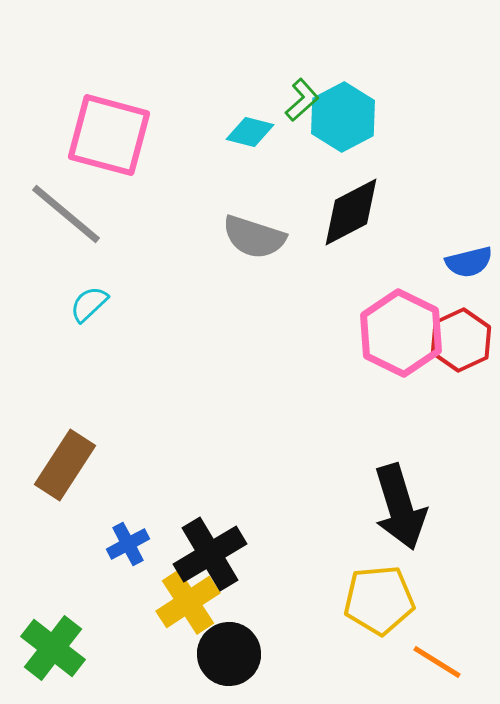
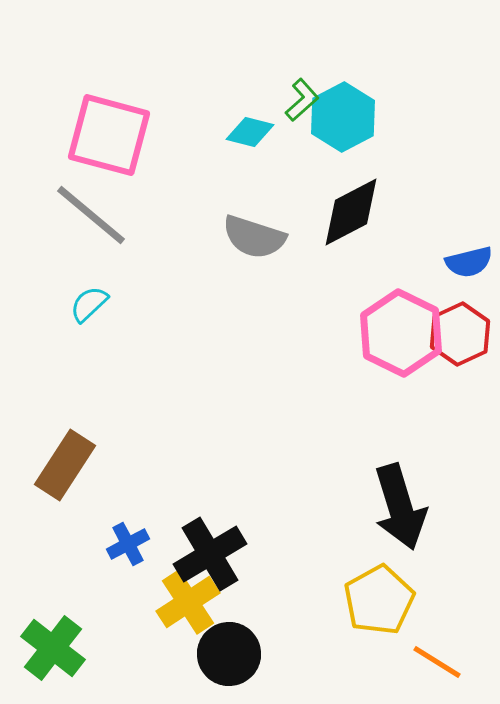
gray line: moved 25 px right, 1 px down
red hexagon: moved 1 px left, 6 px up
yellow pentagon: rotated 24 degrees counterclockwise
